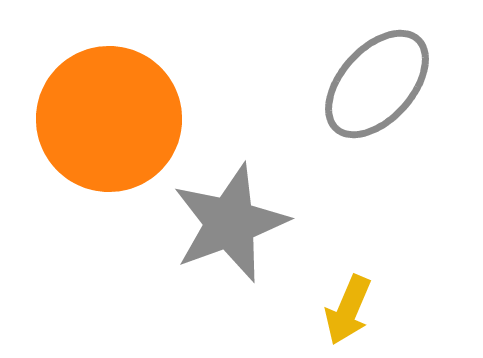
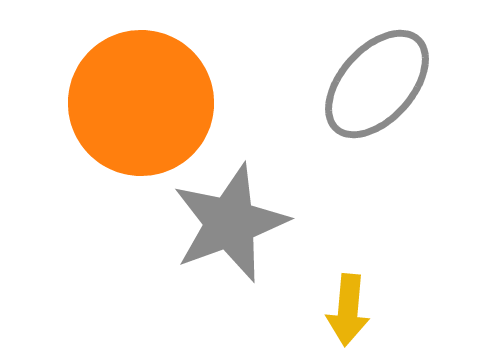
orange circle: moved 32 px right, 16 px up
yellow arrow: rotated 18 degrees counterclockwise
